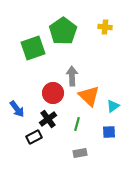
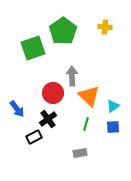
green line: moved 9 px right
blue square: moved 4 px right, 5 px up
